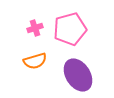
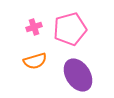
pink cross: moved 1 px left, 1 px up
